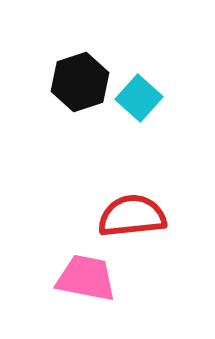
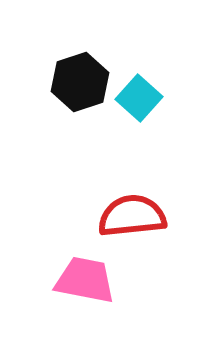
pink trapezoid: moved 1 px left, 2 px down
